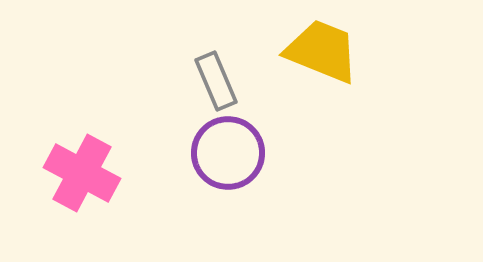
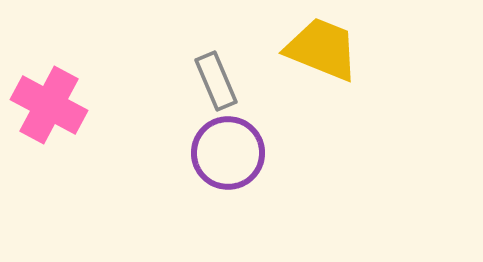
yellow trapezoid: moved 2 px up
pink cross: moved 33 px left, 68 px up
